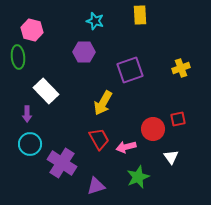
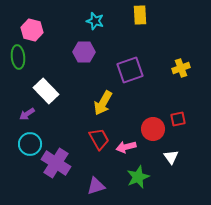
purple arrow: rotated 56 degrees clockwise
purple cross: moved 6 px left
